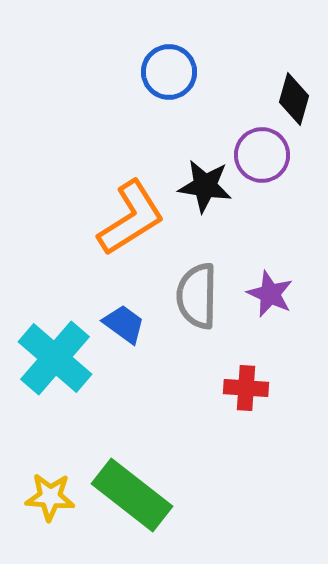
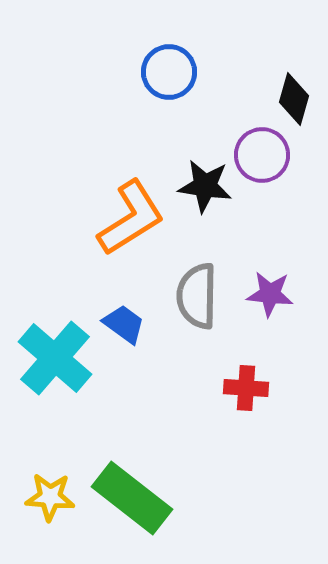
purple star: rotated 18 degrees counterclockwise
green rectangle: moved 3 px down
